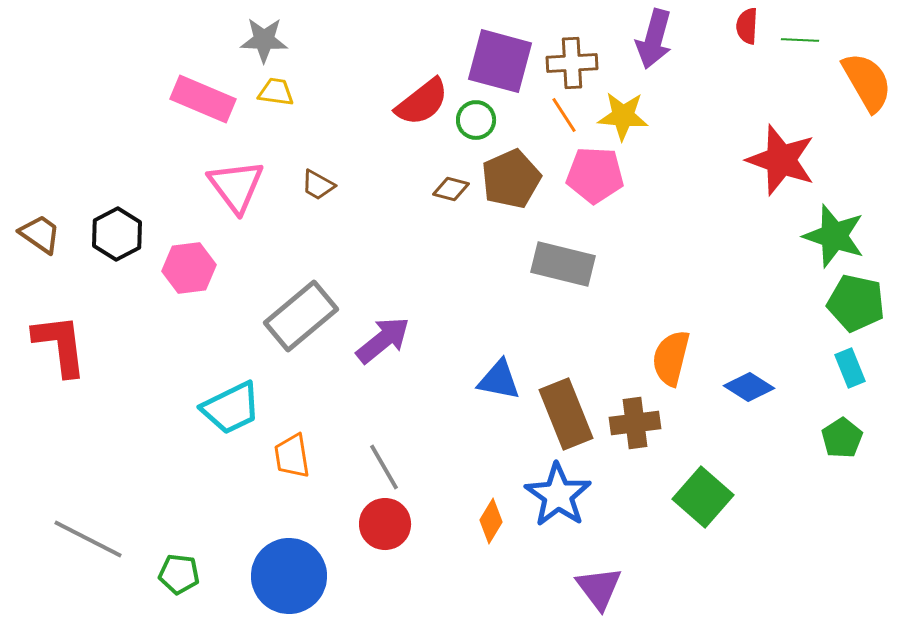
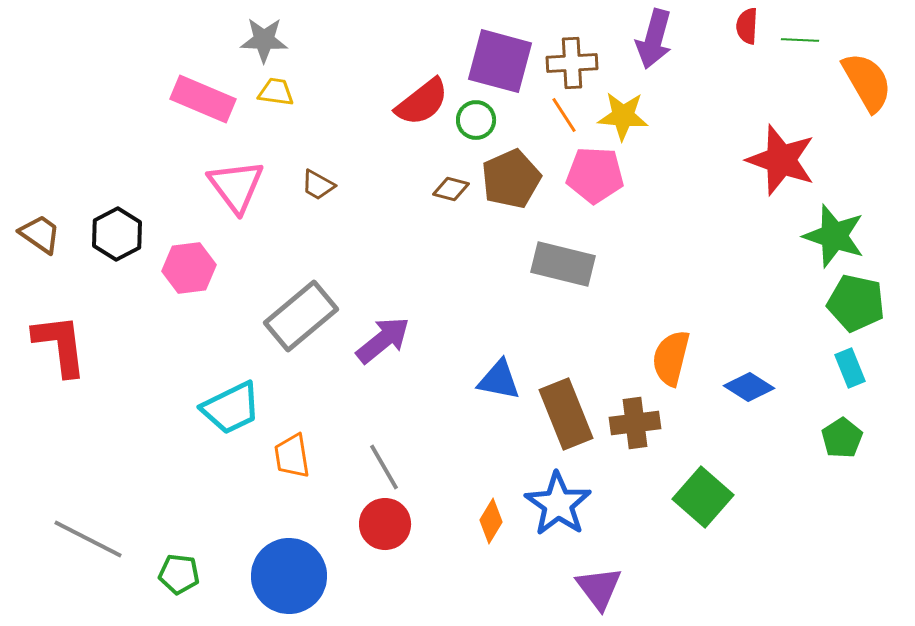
blue star at (558, 495): moved 9 px down
